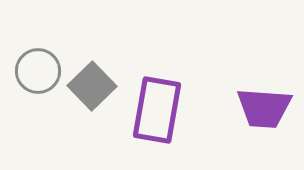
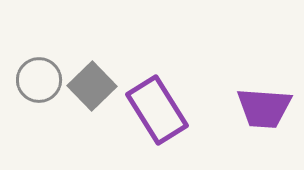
gray circle: moved 1 px right, 9 px down
purple rectangle: rotated 42 degrees counterclockwise
